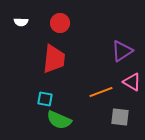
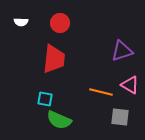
purple triangle: rotated 15 degrees clockwise
pink triangle: moved 2 px left, 3 px down
orange line: rotated 35 degrees clockwise
